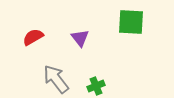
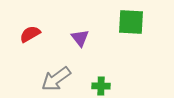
red semicircle: moved 3 px left, 3 px up
gray arrow: rotated 88 degrees counterclockwise
green cross: moved 5 px right; rotated 24 degrees clockwise
